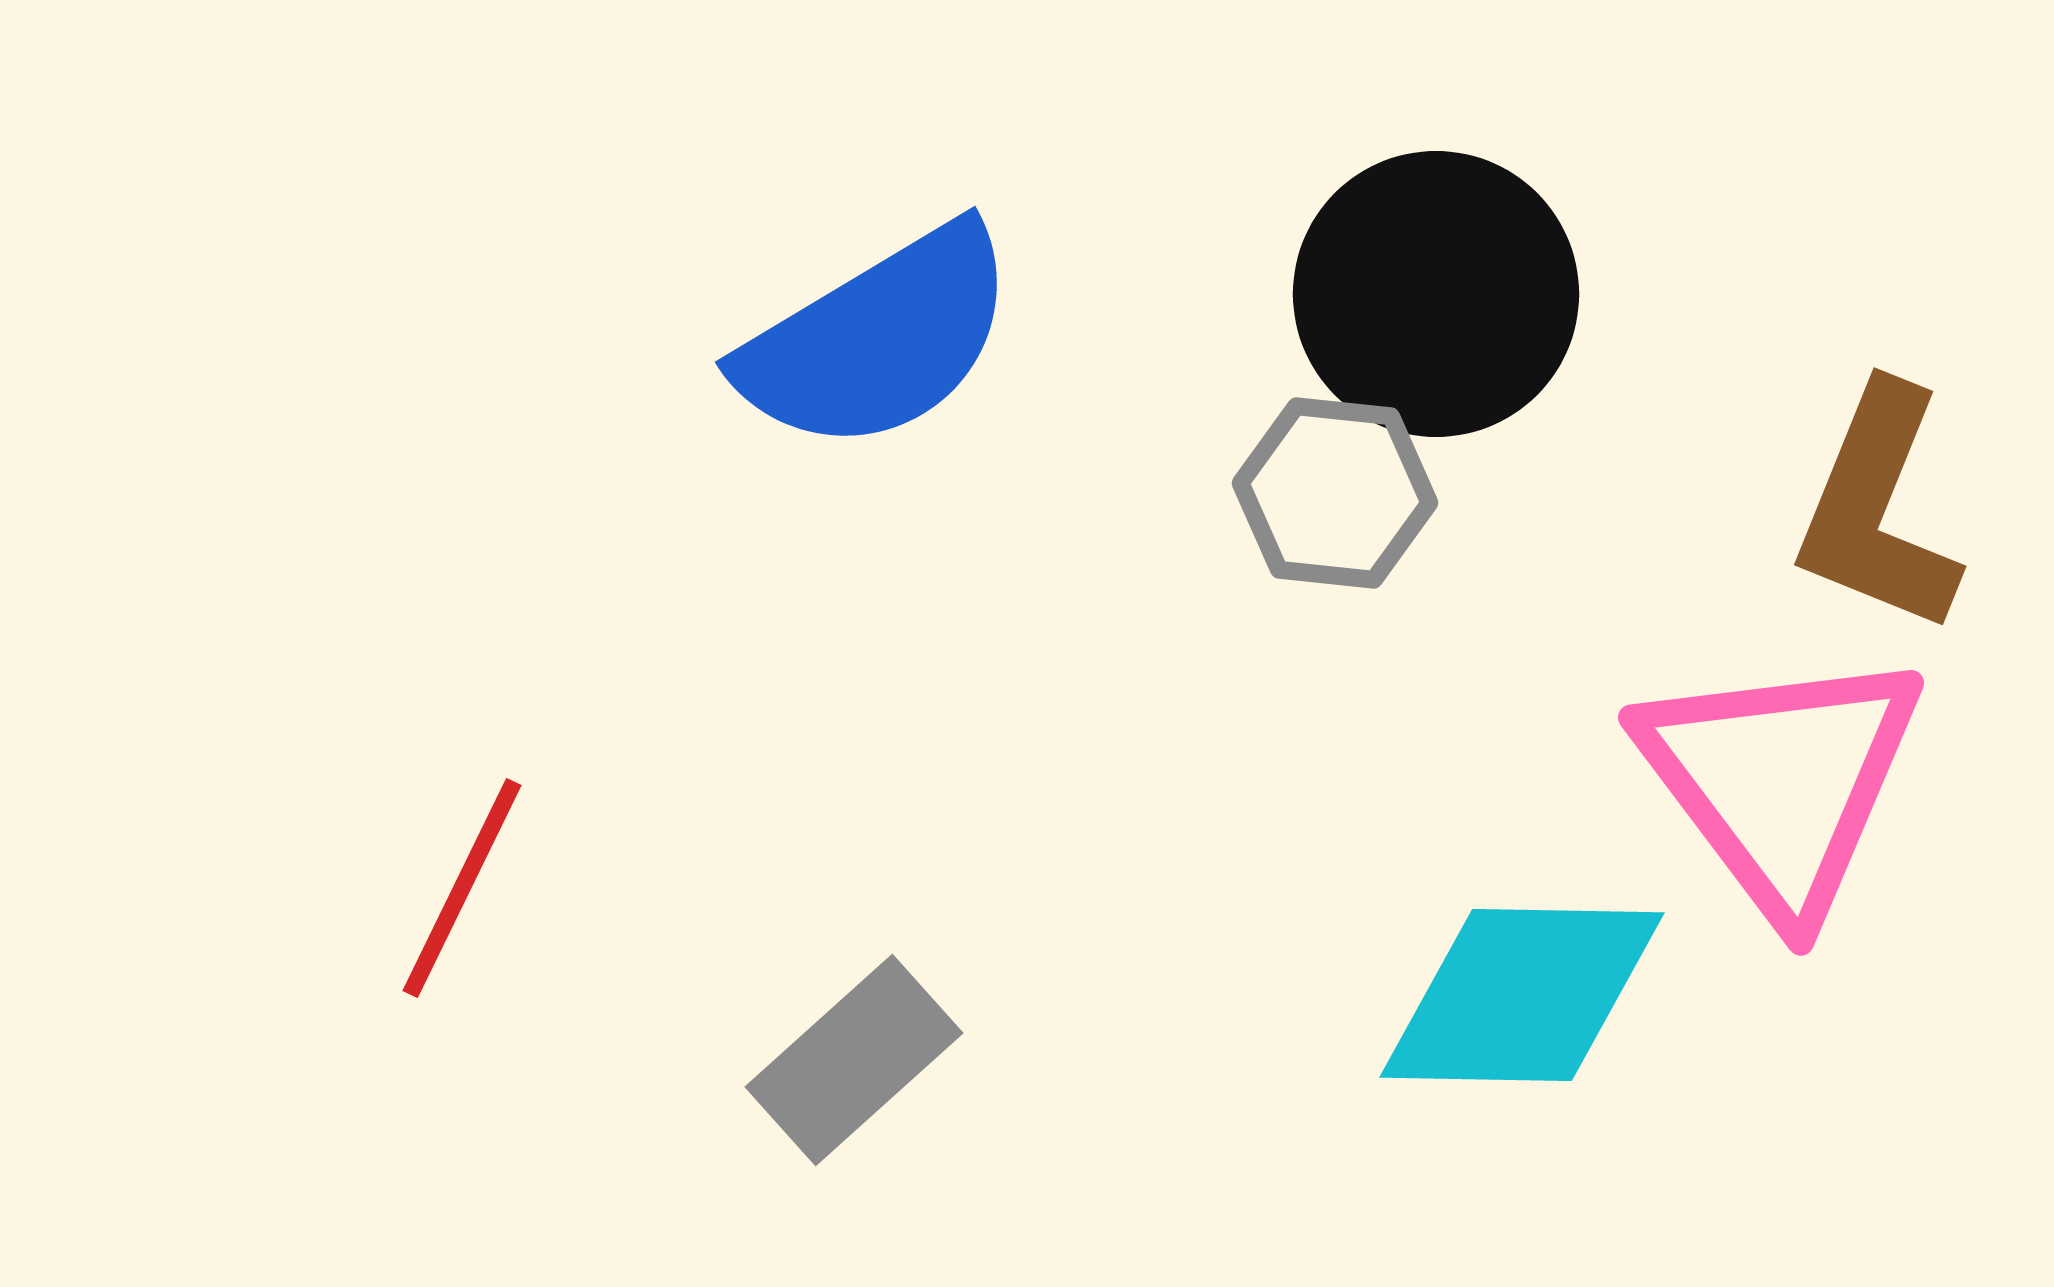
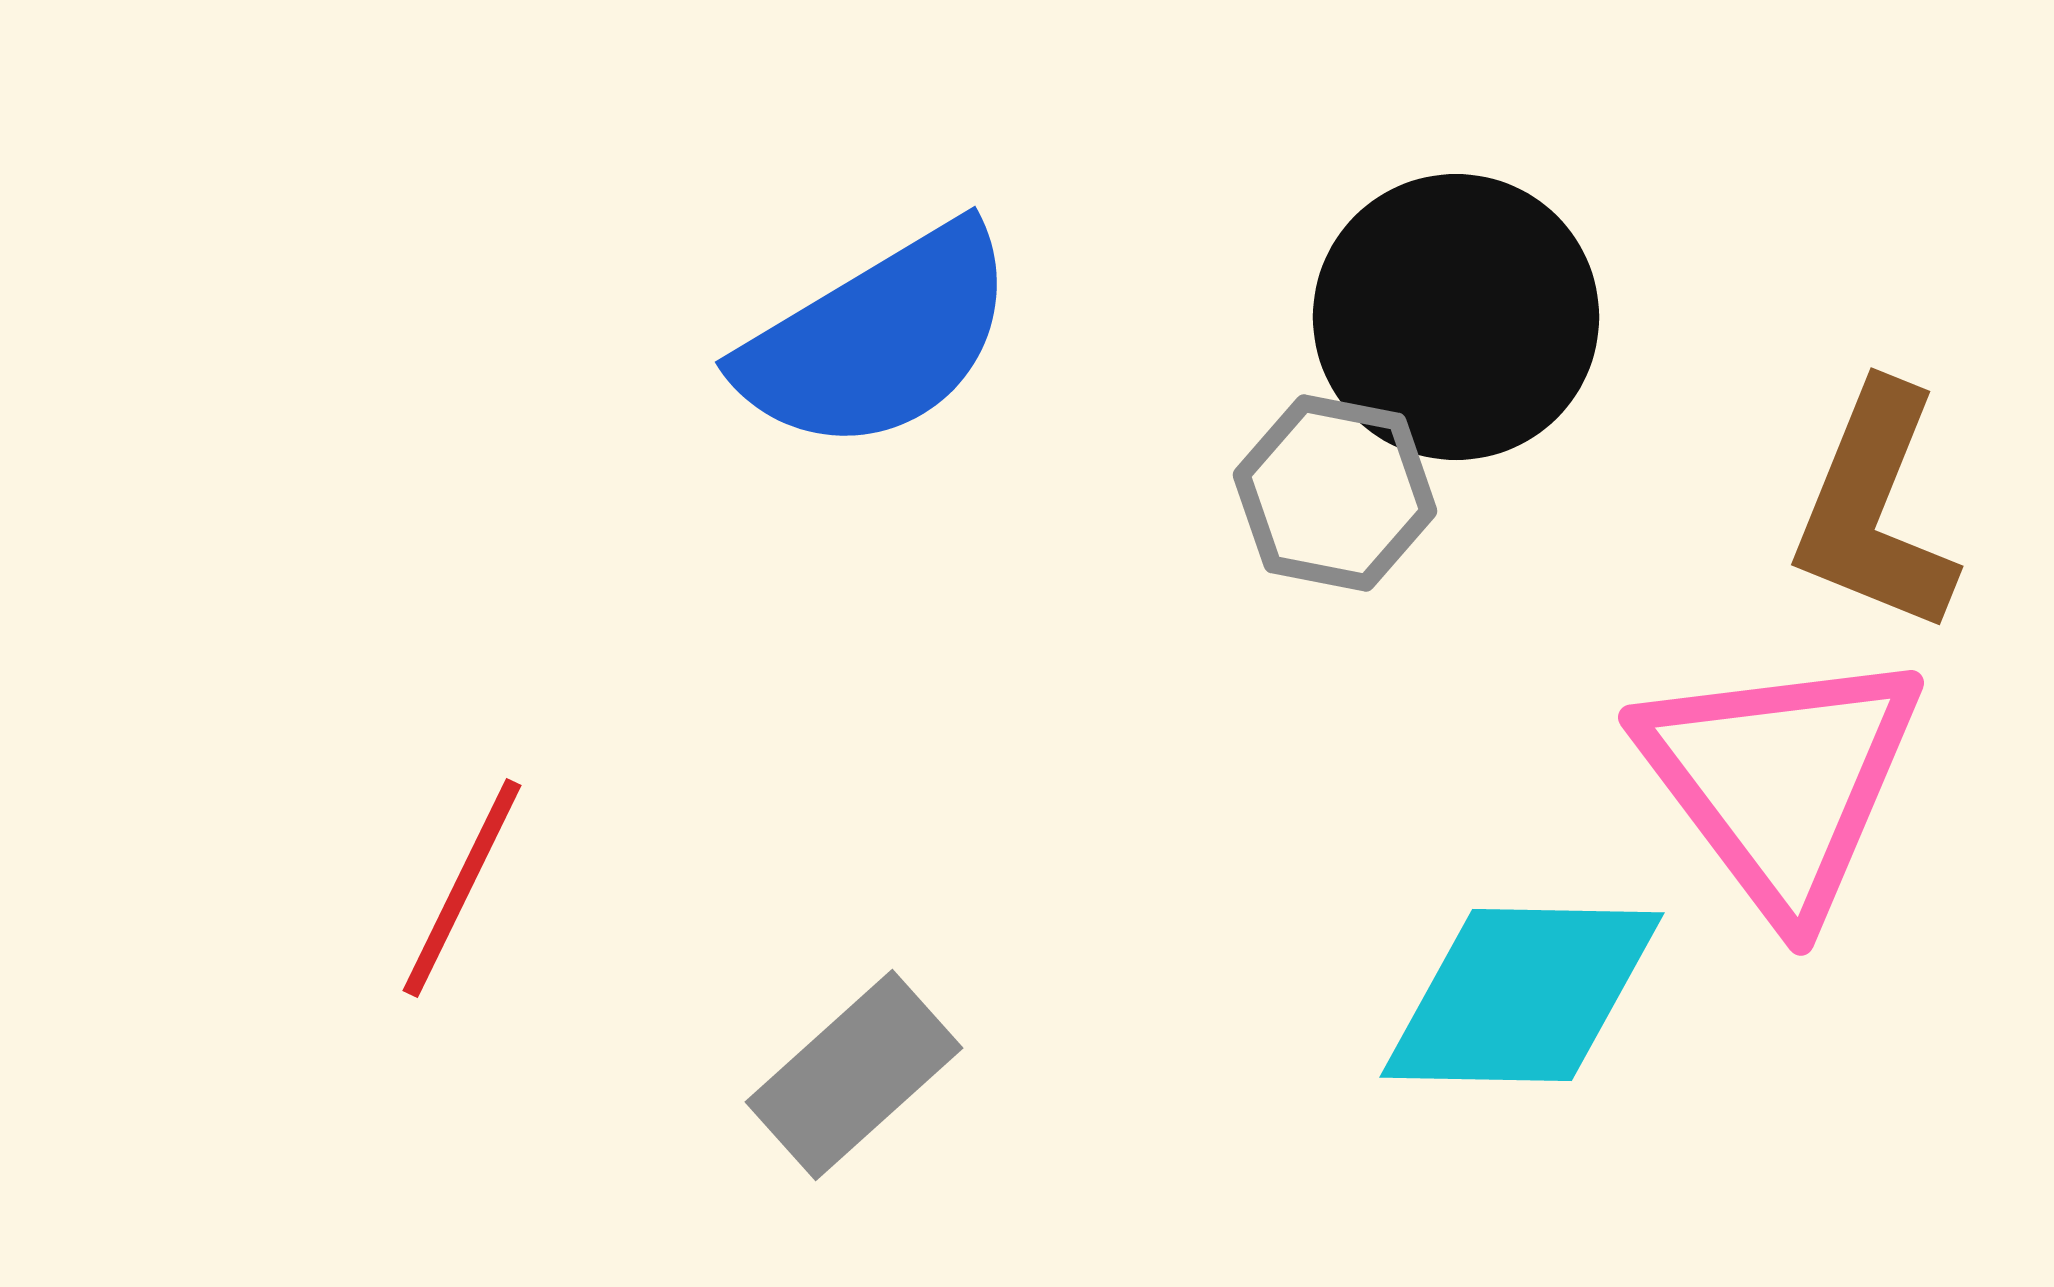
black circle: moved 20 px right, 23 px down
gray hexagon: rotated 5 degrees clockwise
brown L-shape: moved 3 px left
gray rectangle: moved 15 px down
